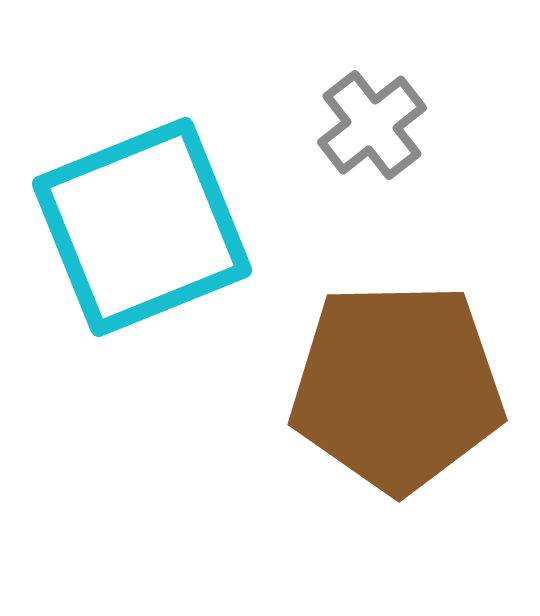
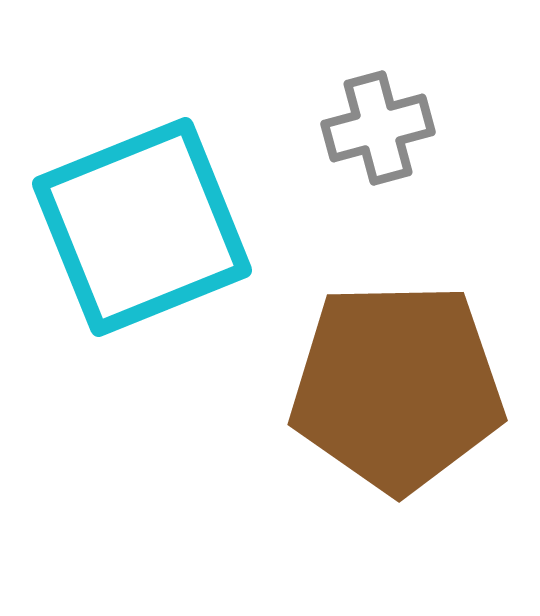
gray cross: moved 6 px right, 3 px down; rotated 23 degrees clockwise
